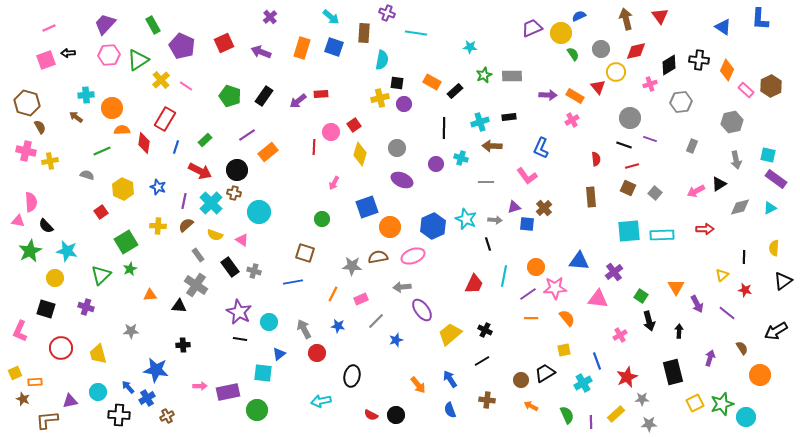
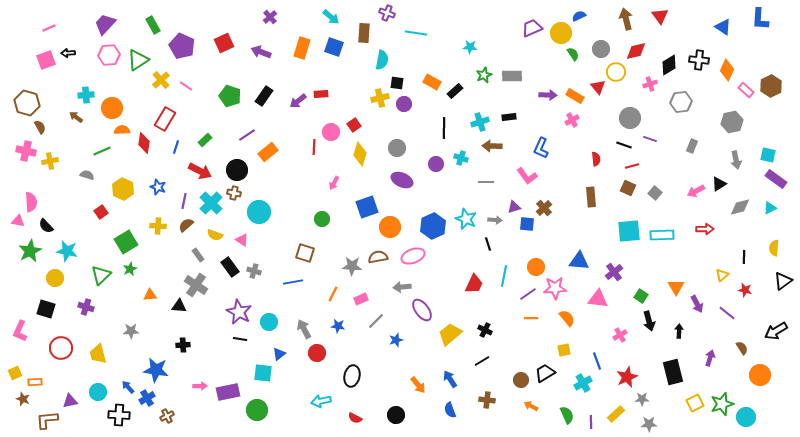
red semicircle at (371, 415): moved 16 px left, 3 px down
